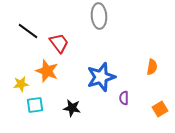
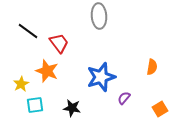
yellow star: rotated 21 degrees counterclockwise
purple semicircle: rotated 40 degrees clockwise
